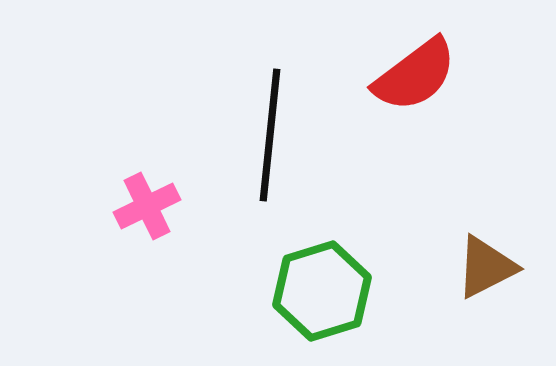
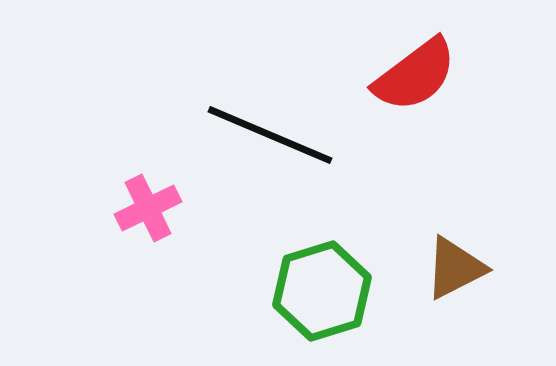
black line: rotated 73 degrees counterclockwise
pink cross: moved 1 px right, 2 px down
brown triangle: moved 31 px left, 1 px down
